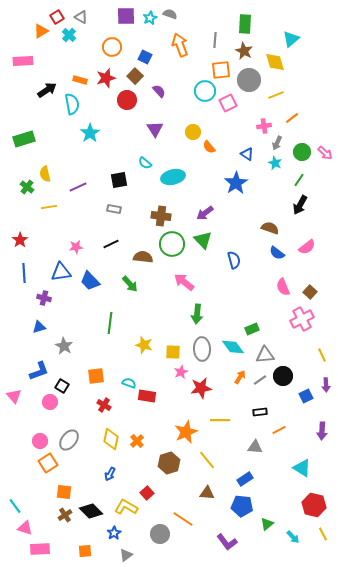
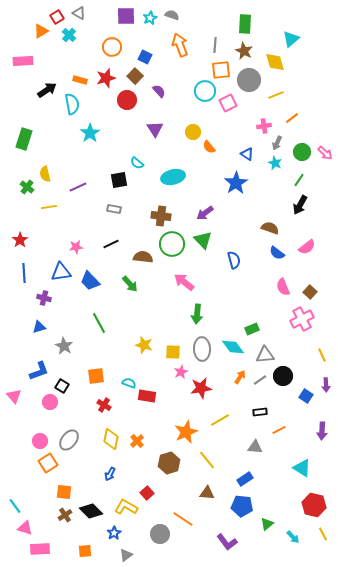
gray semicircle at (170, 14): moved 2 px right, 1 px down
gray triangle at (81, 17): moved 2 px left, 4 px up
gray line at (215, 40): moved 5 px down
green rectangle at (24, 139): rotated 55 degrees counterclockwise
cyan semicircle at (145, 163): moved 8 px left
green line at (110, 323): moved 11 px left; rotated 35 degrees counterclockwise
blue square at (306, 396): rotated 32 degrees counterclockwise
yellow line at (220, 420): rotated 30 degrees counterclockwise
